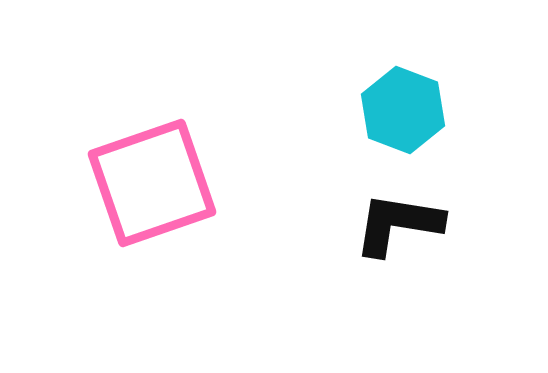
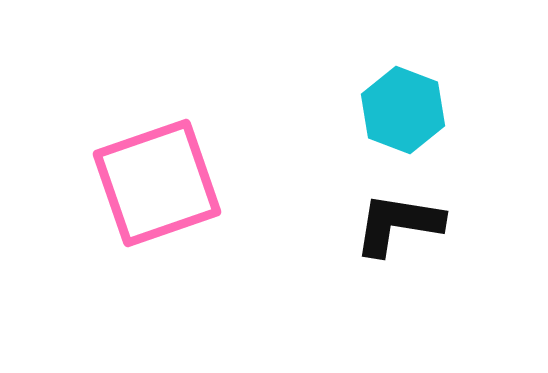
pink square: moved 5 px right
